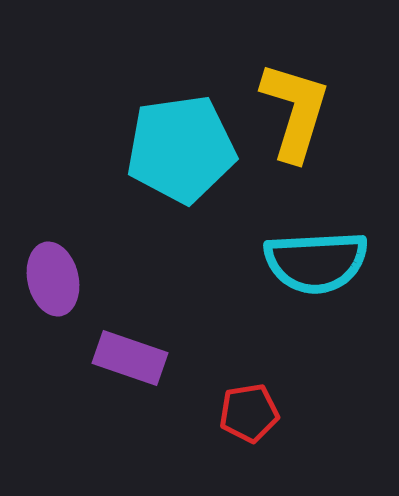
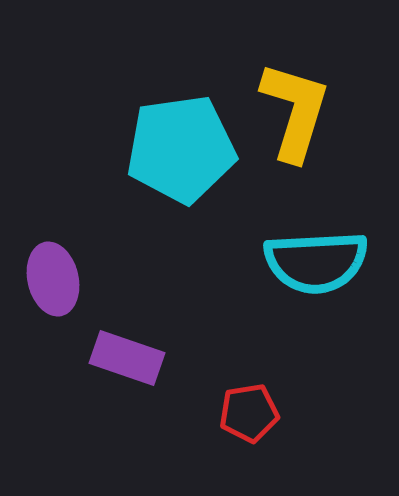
purple rectangle: moved 3 px left
